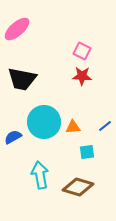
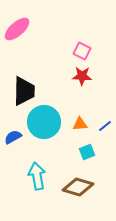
black trapezoid: moved 2 px right, 12 px down; rotated 100 degrees counterclockwise
orange triangle: moved 7 px right, 3 px up
cyan square: rotated 14 degrees counterclockwise
cyan arrow: moved 3 px left, 1 px down
